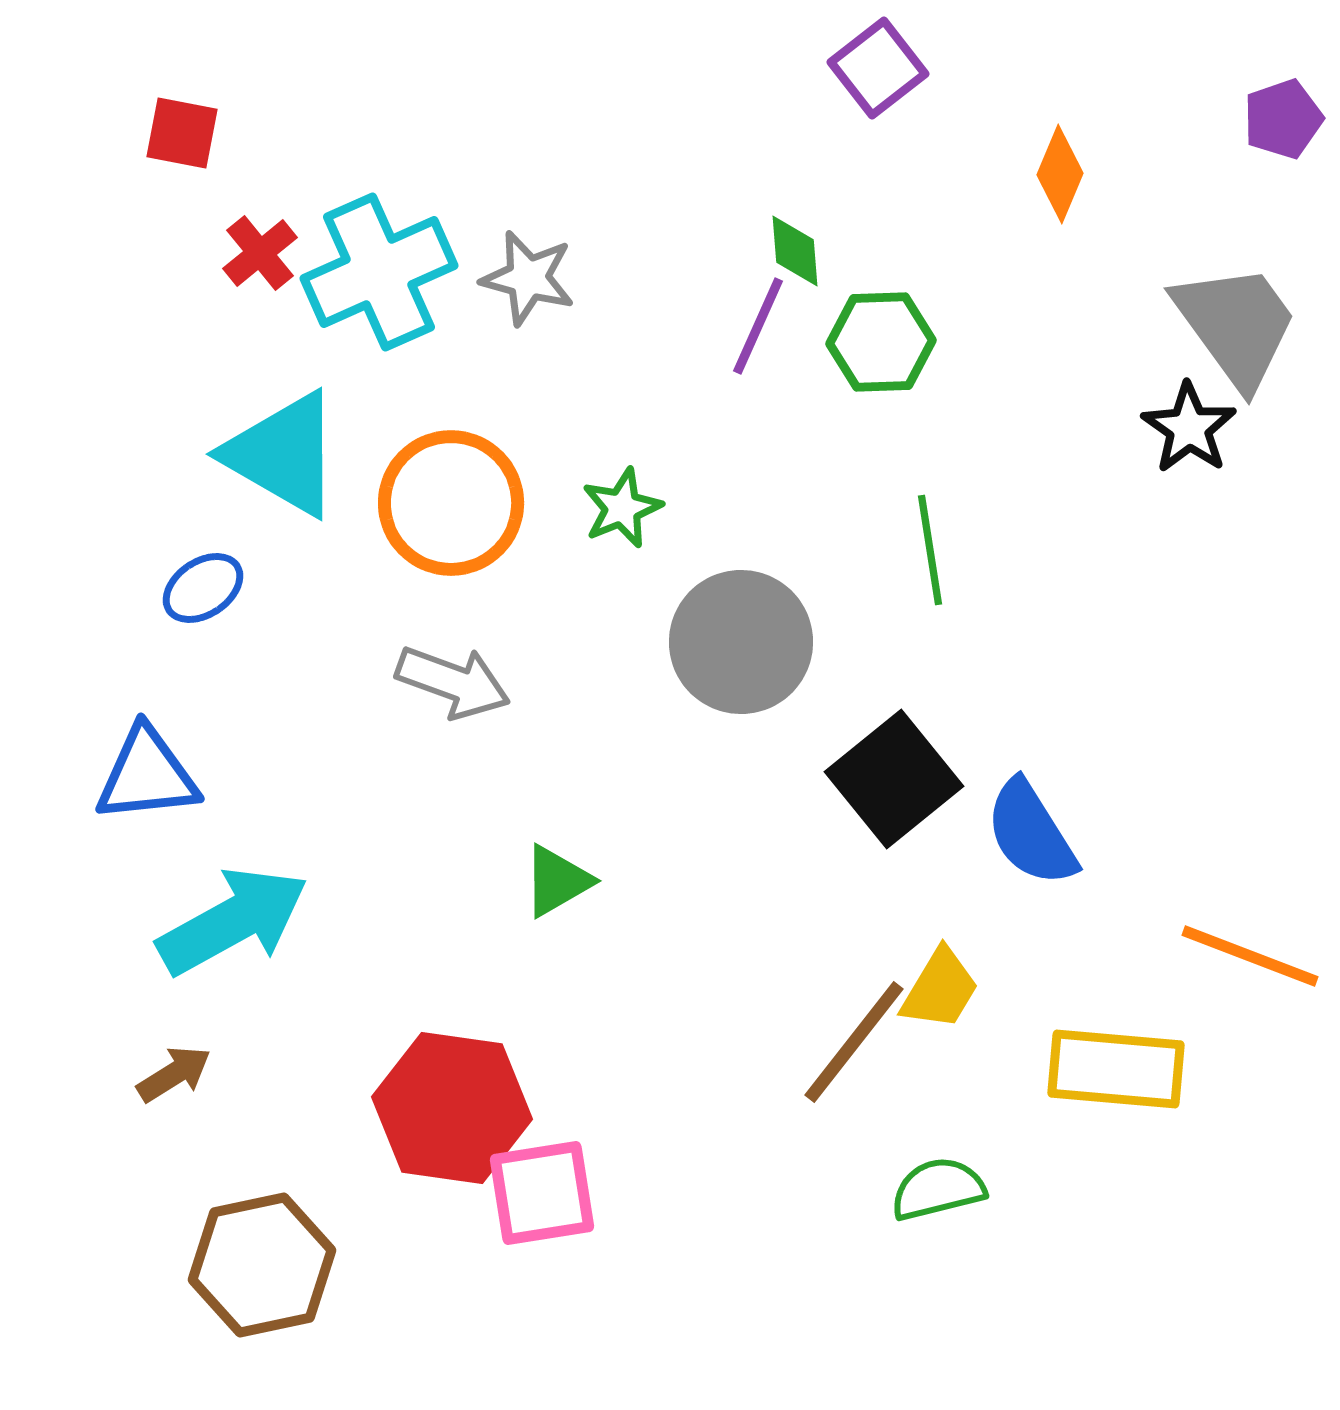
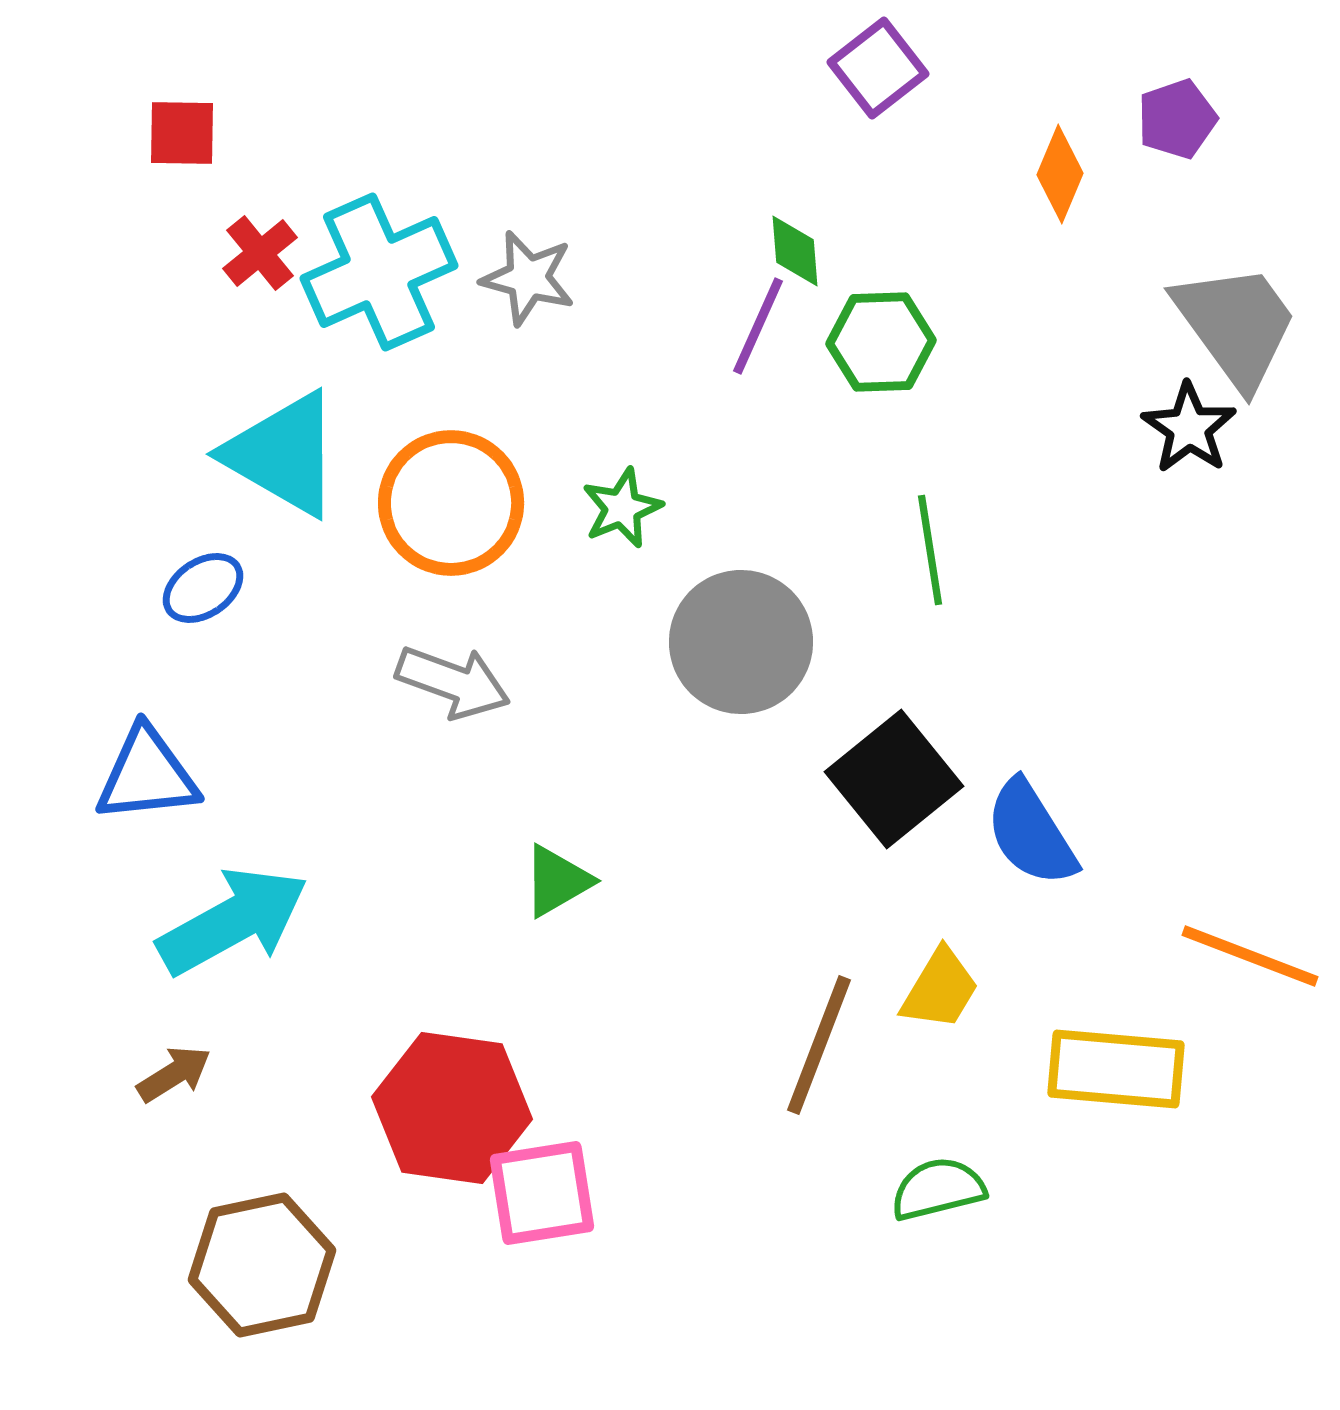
purple pentagon: moved 106 px left
red square: rotated 10 degrees counterclockwise
brown line: moved 35 px left, 3 px down; rotated 17 degrees counterclockwise
